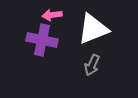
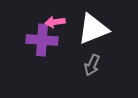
pink arrow: moved 3 px right, 7 px down
purple cross: rotated 8 degrees counterclockwise
